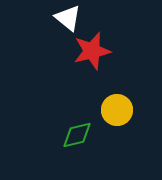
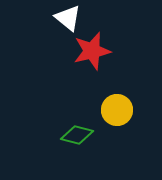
green diamond: rotated 28 degrees clockwise
